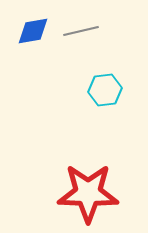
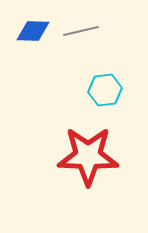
blue diamond: rotated 12 degrees clockwise
red star: moved 37 px up
